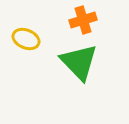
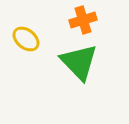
yellow ellipse: rotated 16 degrees clockwise
